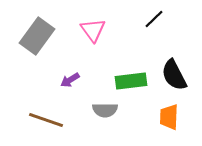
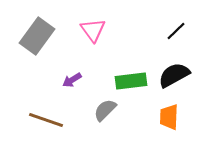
black line: moved 22 px right, 12 px down
black semicircle: rotated 88 degrees clockwise
purple arrow: moved 2 px right
gray semicircle: rotated 135 degrees clockwise
